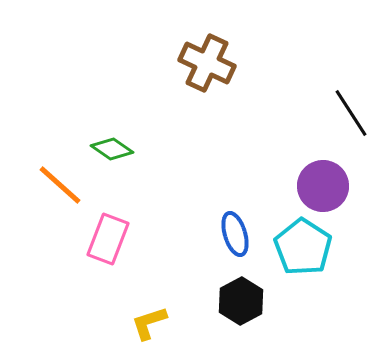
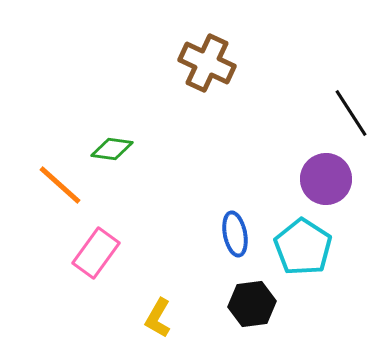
green diamond: rotated 27 degrees counterclockwise
purple circle: moved 3 px right, 7 px up
blue ellipse: rotated 6 degrees clockwise
pink rectangle: moved 12 px left, 14 px down; rotated 15 degrees clockwise
black hexagon: moved 11 px right, 3 px down; rotated 21 degrees clockwise
yellow L-shape: moved 9 px right, 5 px up; rotated 42 degrees counterclockwise
